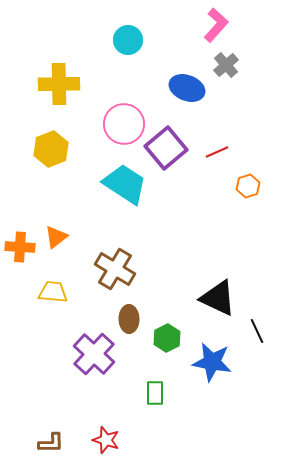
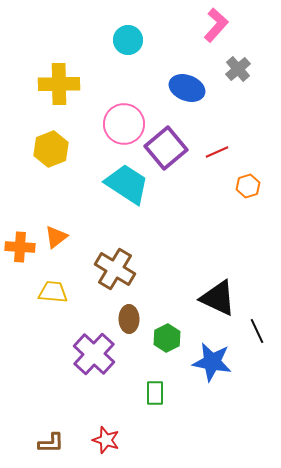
gray cross: moved 12 px right, 4 px down
cyan trapezoid: moved 2 px right
